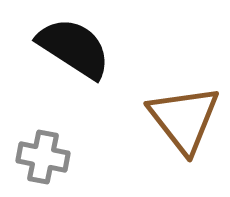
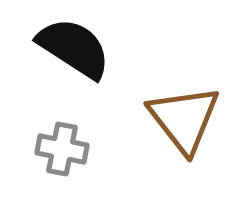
gray cross: moved 19 px right, 8 px up
